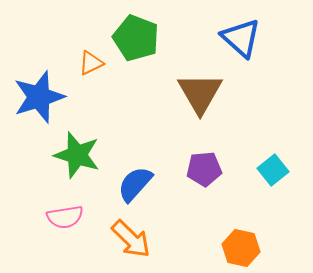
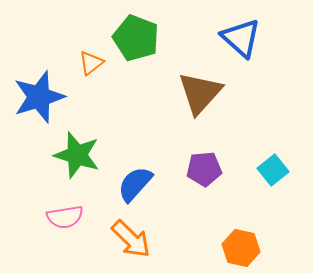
orange triangle: rotated 12 degrees counterclockwise
brown triangle: rotated 12 degrees clockwise
